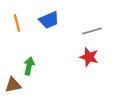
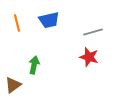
blue trapezoid: rotated 10 degrees clockwise
gray line: moved 1 px right, 1 px down
green arrow: moved 5 px right, 1 px up
brown triangle: rotated 24 degrees counterclockwise
